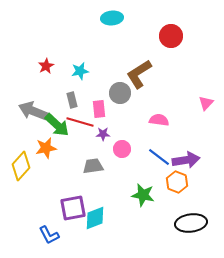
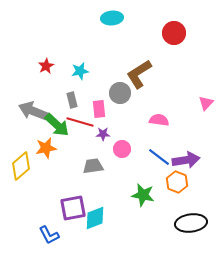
red circle: moved 3 px right, 3 px up
yellow diamond: rotated 8 degrees clockwise
